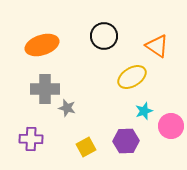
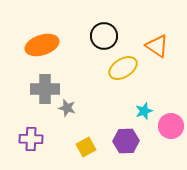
yellow ellipse: moved 9 px left, 9 px up
